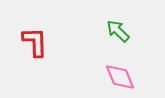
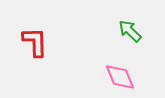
green arrow: moved 12 px right
